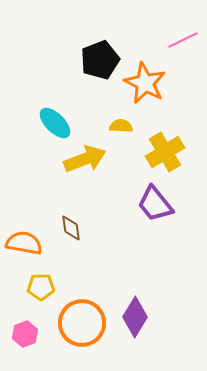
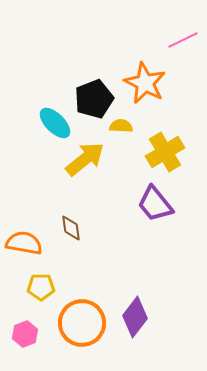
black pentagon: moved 6 px left, 39 px down
yellow arrow: rotated 18 degrees counterclockwise
purple diamond: rotated 6 degrees clockwise
